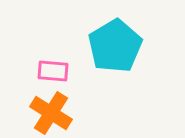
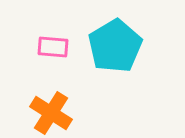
pink rectangle: moved 24 px up
